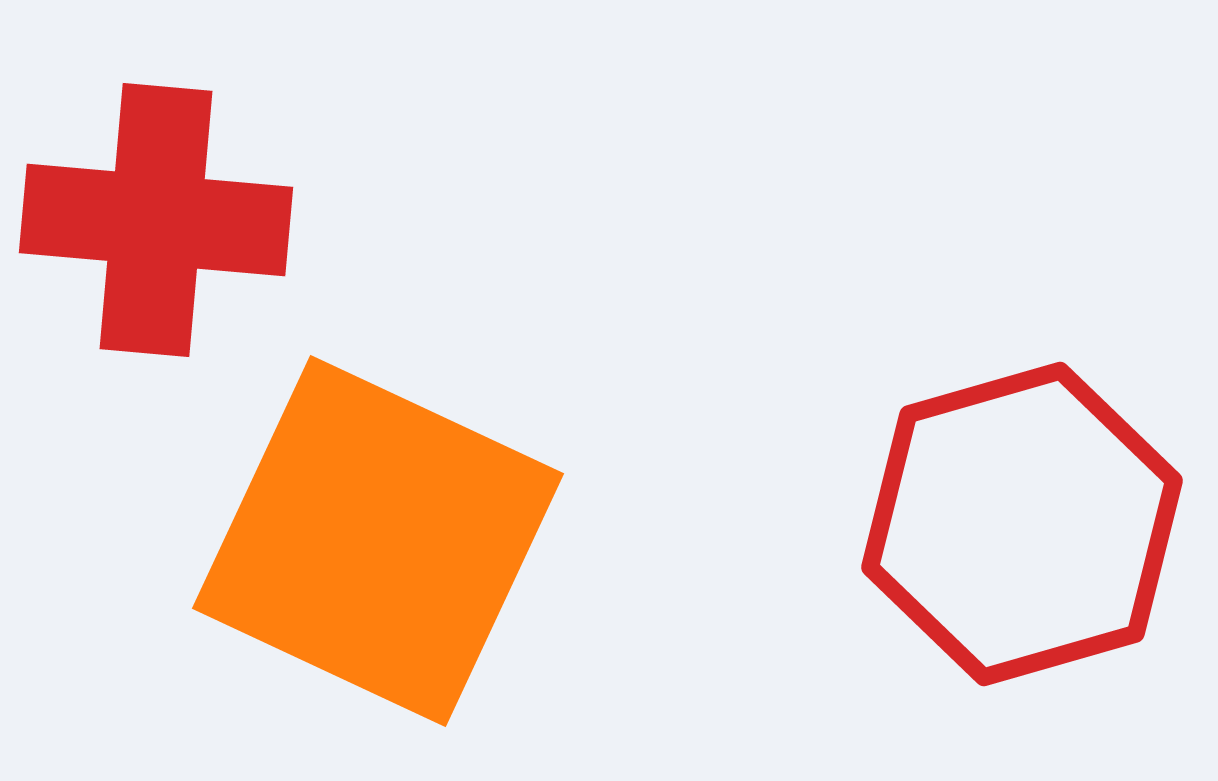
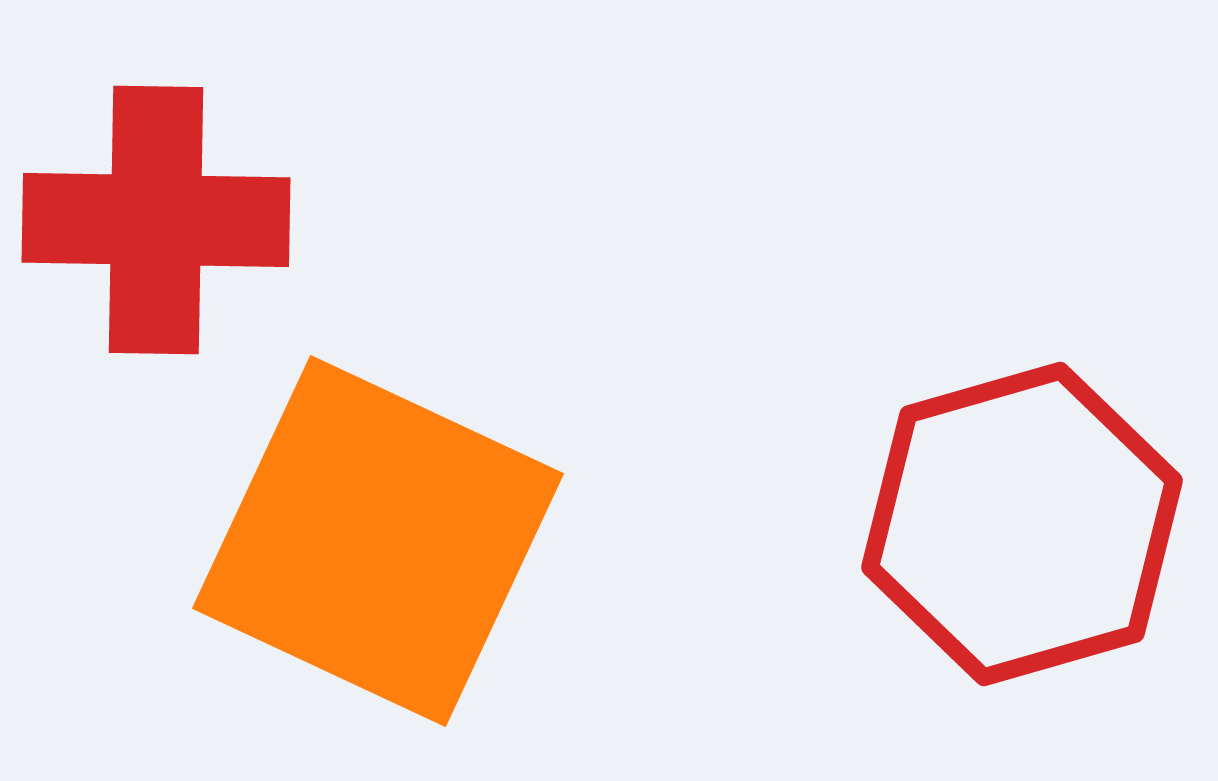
red cross: rotated 4 degrees counterclockwise
